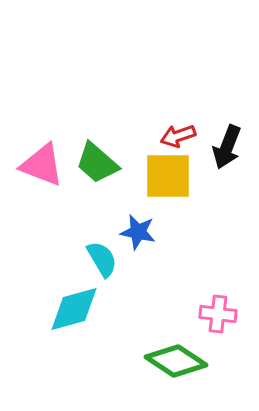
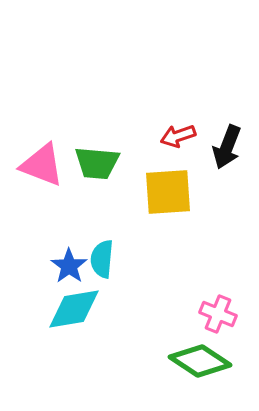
green trapezoid: rotated 36 degrees counterclockwise
yellow square: moved 16 px down; rotated 4 degrees counterclockwise
blue star: moved 69 px left, 34 px down; rotated 24 degrees clockwise
cyan semicircle: rotated 144 degrees counterclockwise
cyan diamond: rotated 6 degrees clockwise
pink cross: rotated 15 degrees clockwise
green diamond: moved 24 px right
